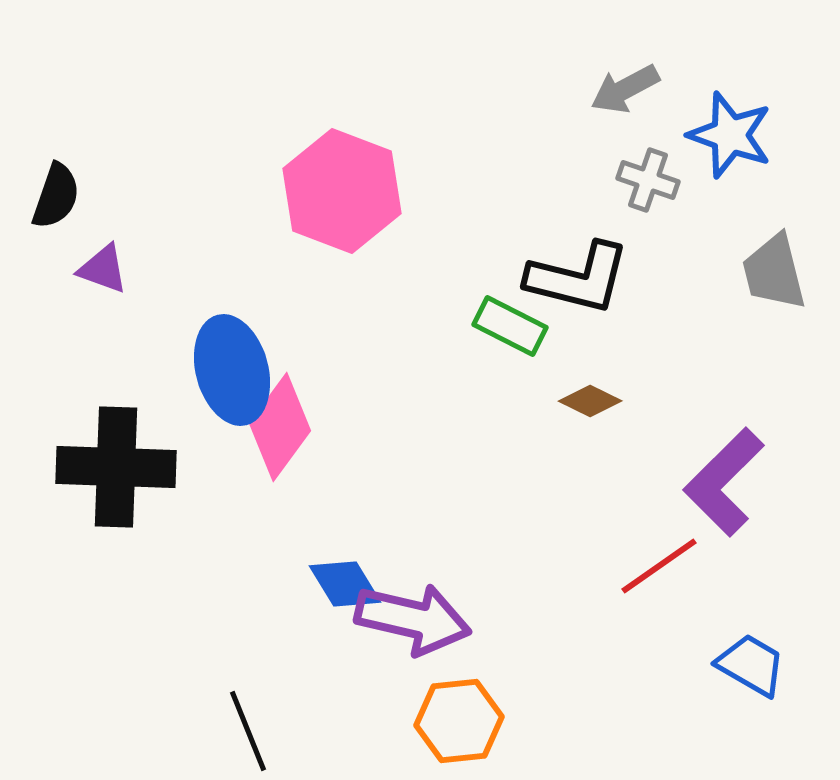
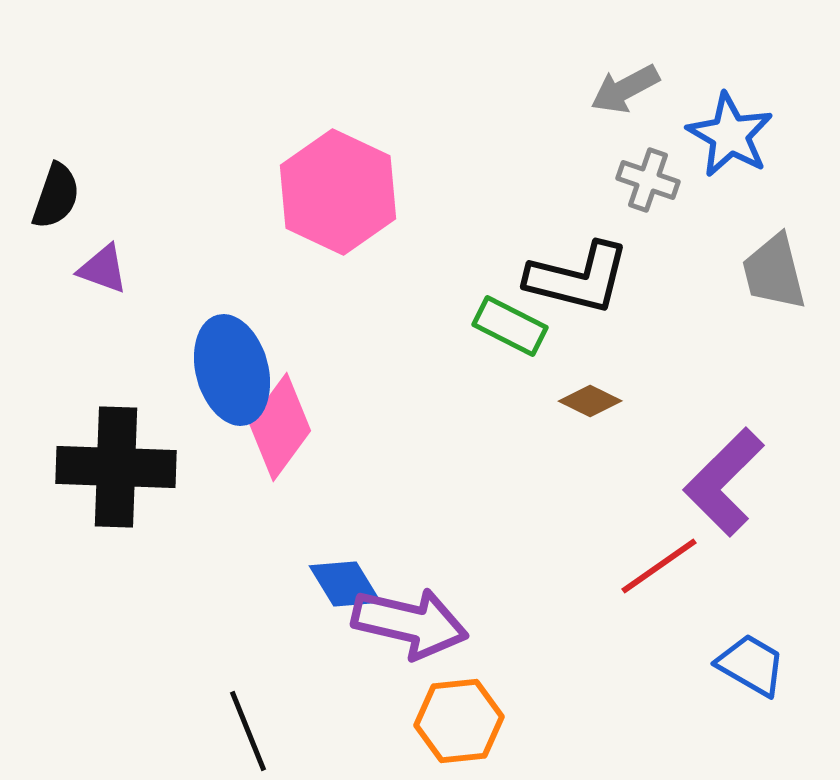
blue star: rotated 10 degrees clockwise
pink hexagon: moved 4 px left, 1 px down; rotated 4 degrees clockwise
purple arrow: moved 3 px left, 4 px down
